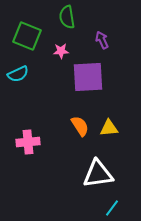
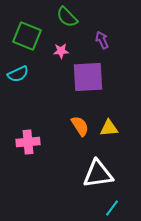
green semicircle: rotated 35 degrees counterclockwise
